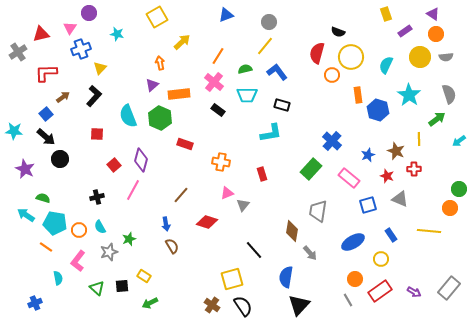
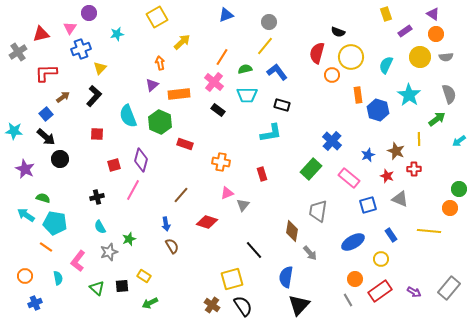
cyan star at (117, 34): rotated 24 degrees counterclockwise
orange line at (218, 56): moved 4 px right, 1 px down
green hexagon at (160, 118): moved 4 px down
red square at (114, 165): rotated 24 degrees clockwise
orange circle at (79, 230): moved 54 px left, 46 px down
